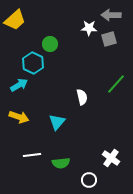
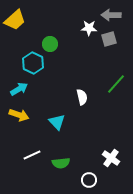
cyan arrow: moved 4 px down
yellow arrow: moved 2 px up
cyan triangle: rotated 24 degrees counterclockwise
white line: rotated 18 degrees counterclockwise
